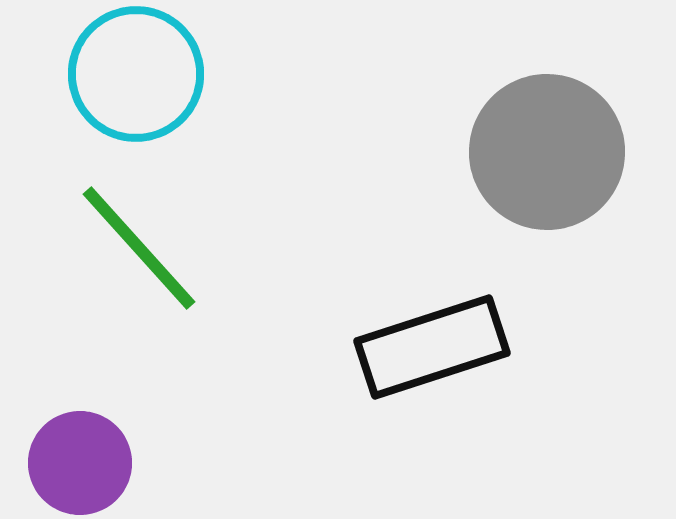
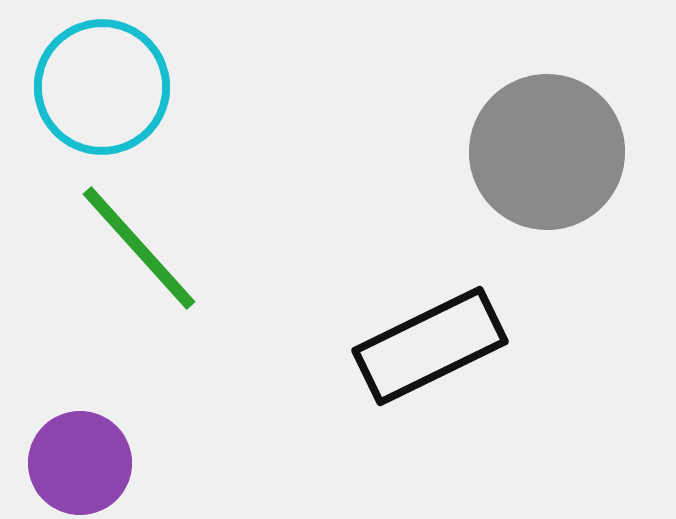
cyan circle: moved 34 px left, 13 px down
black rectangle: moved 2 px left, 1 px up; rotated 8 degrees counterclockwise
